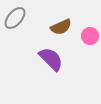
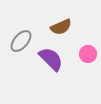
gray ellipse: moved 6 px right, 23 px down
pink circle: moved 2 px left, 18 px down
